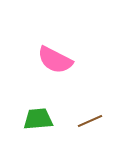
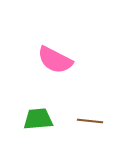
brown line: rotated 30 degrees clockwise
